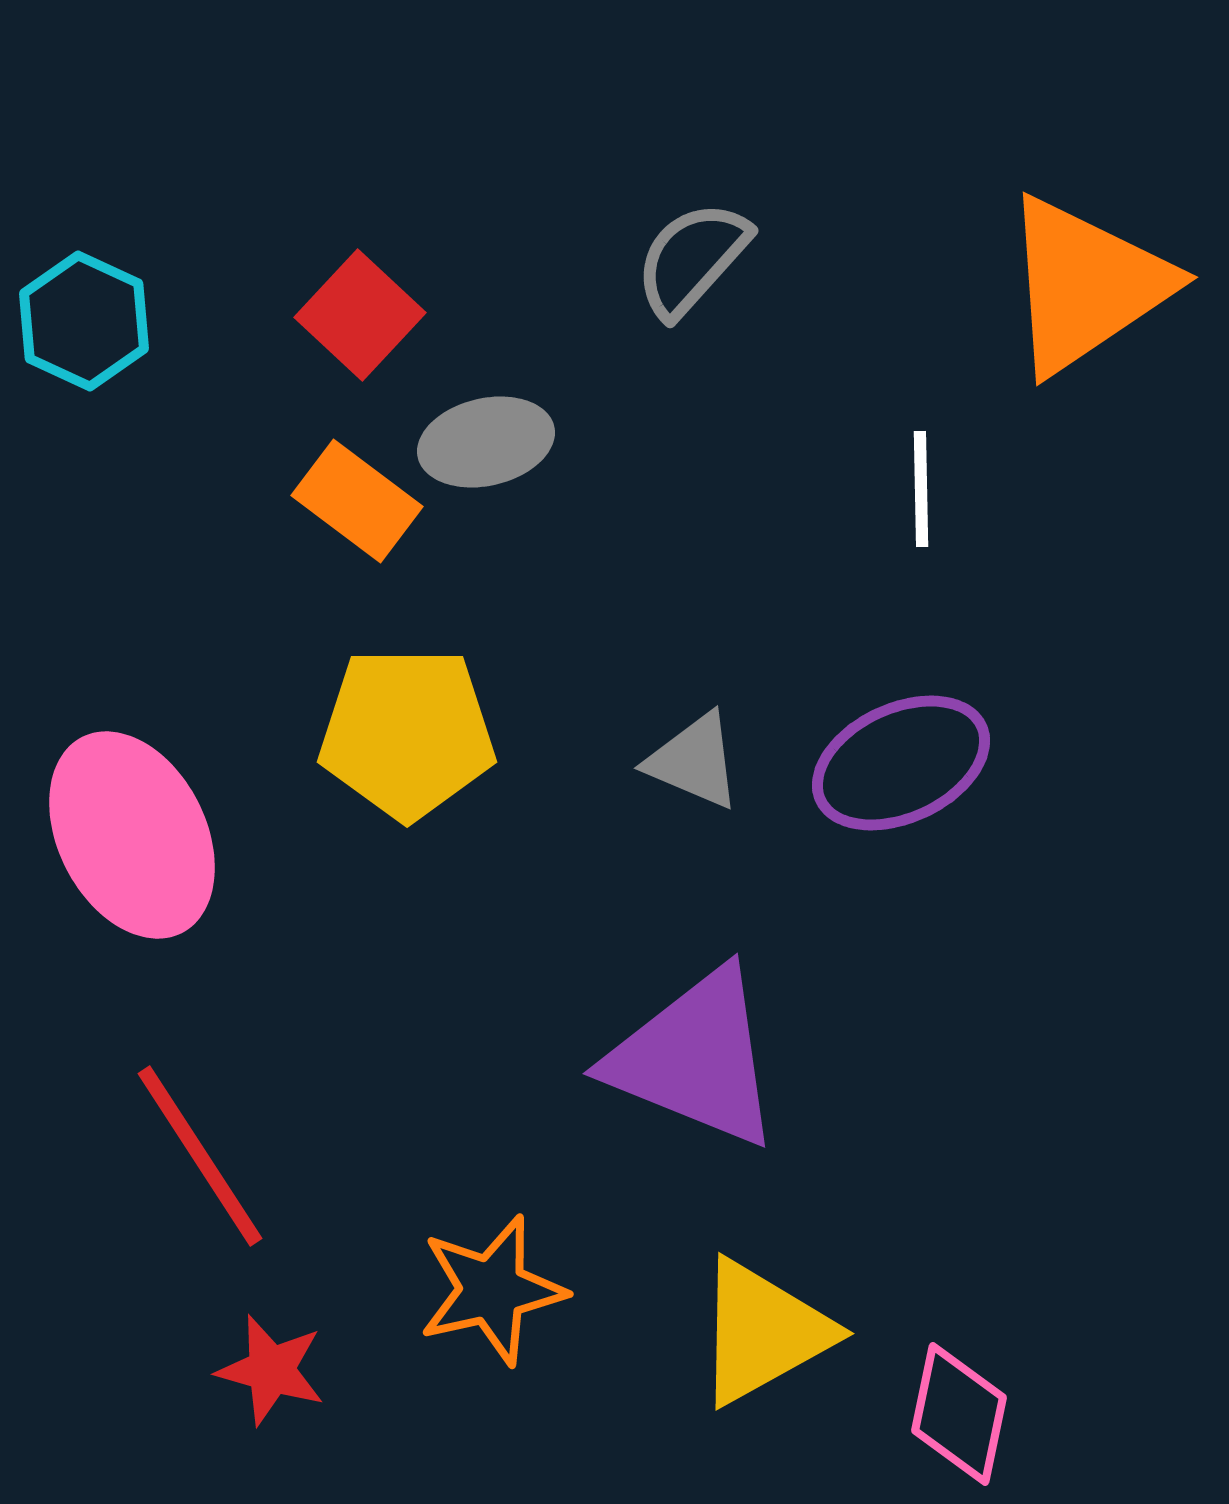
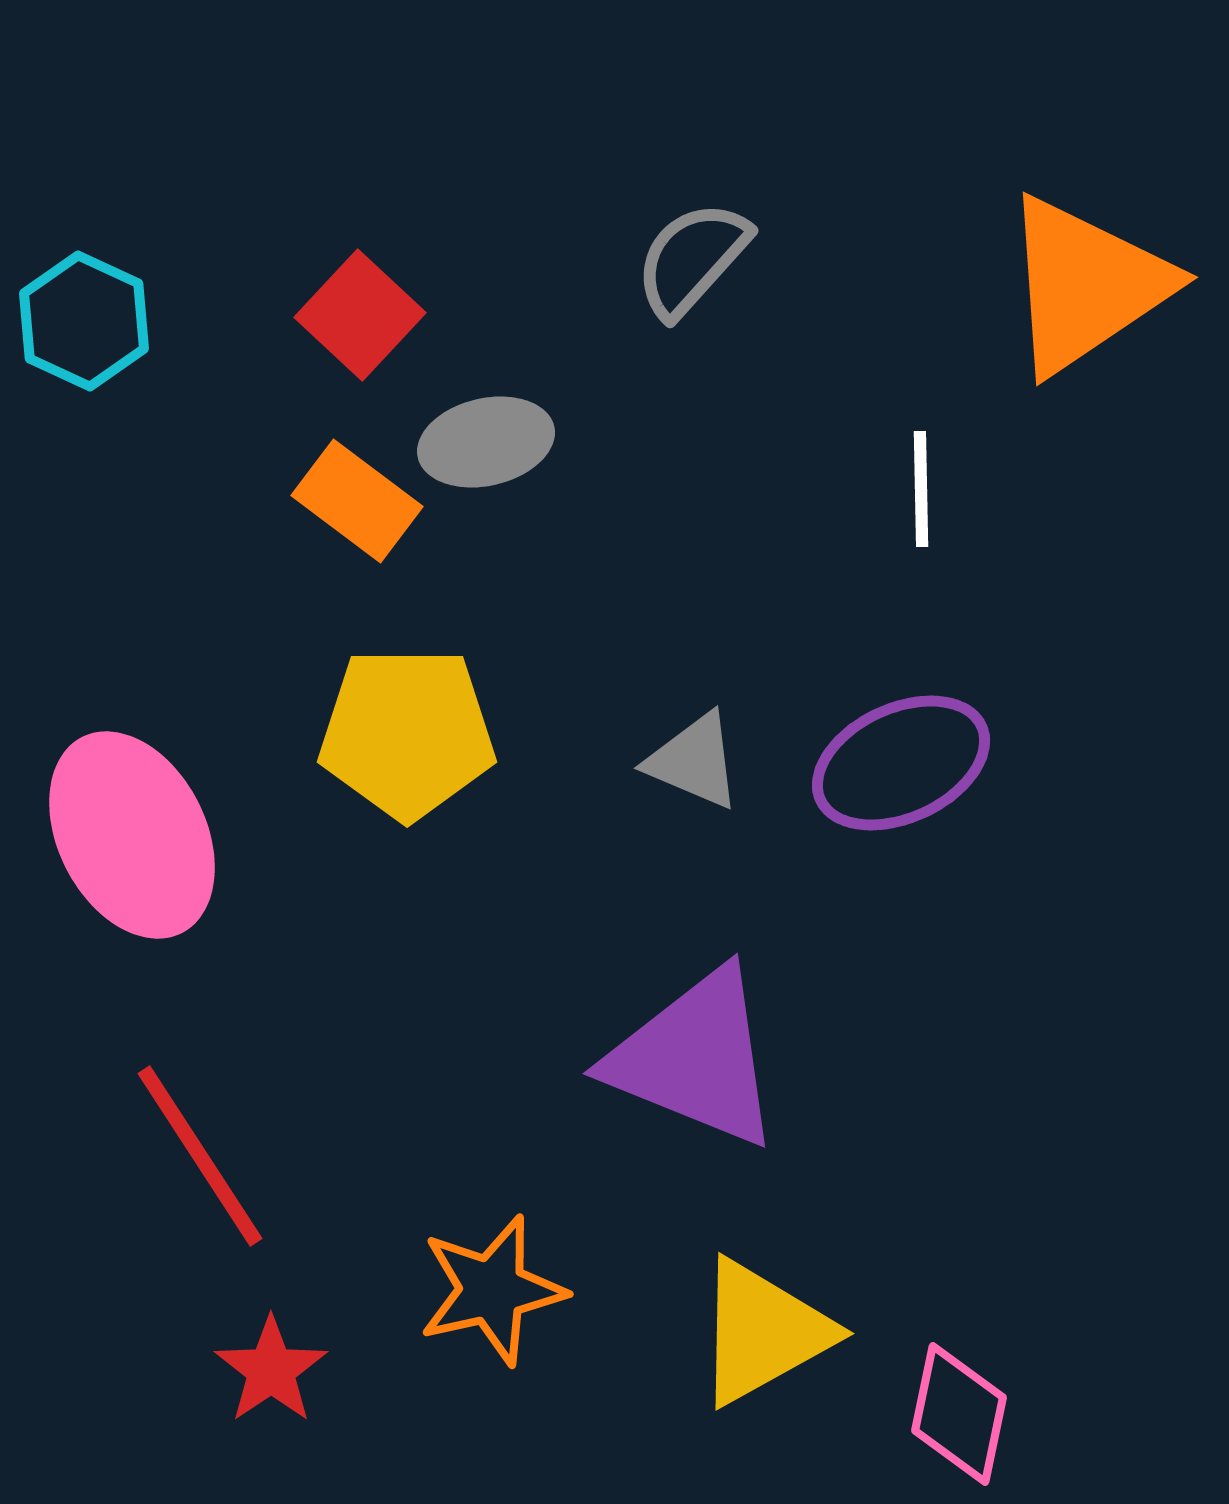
red star: rotated 22 degrees clockwise
